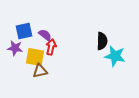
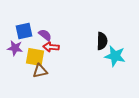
red arrow: rotated 98 degrees counterclockwise
